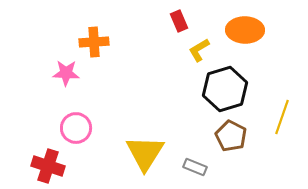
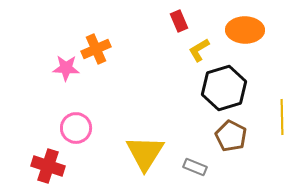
orange cross: moved 2 px right, 7 px down; rotated 20 degrees counterclockwise
pink star: moved 5 px up
black hexagon: moved 1 px left, 1 px up
yellow line: rotated 20 degrees counterclockwise
